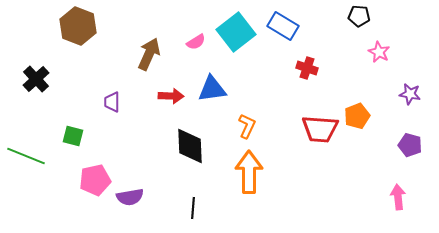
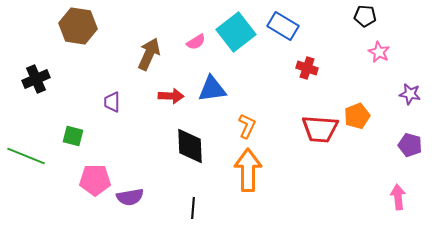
black pentagon: moved 6 px right
brown hexagon: rotated 12 degrees counterclockwise
black cross: rotated 20 degrees clockwise
orange arrow: moved 1 px left, 2 px up
pink pentagon: rotated 12 degrees clockwise
